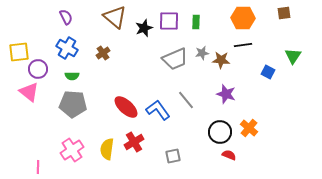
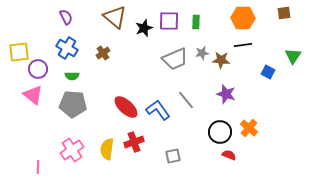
pink triangle: moved 4 px right, 3 px down
red cross: rotated 12 degrees clockwise
